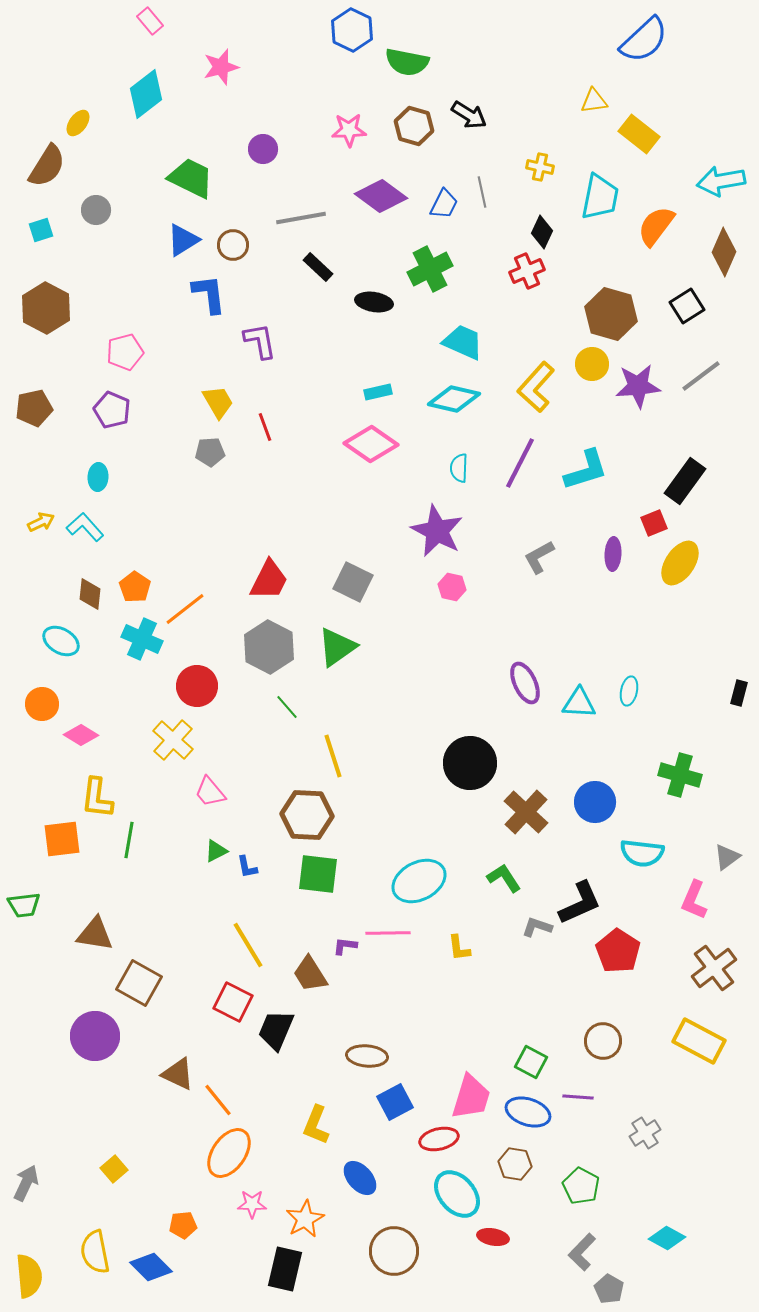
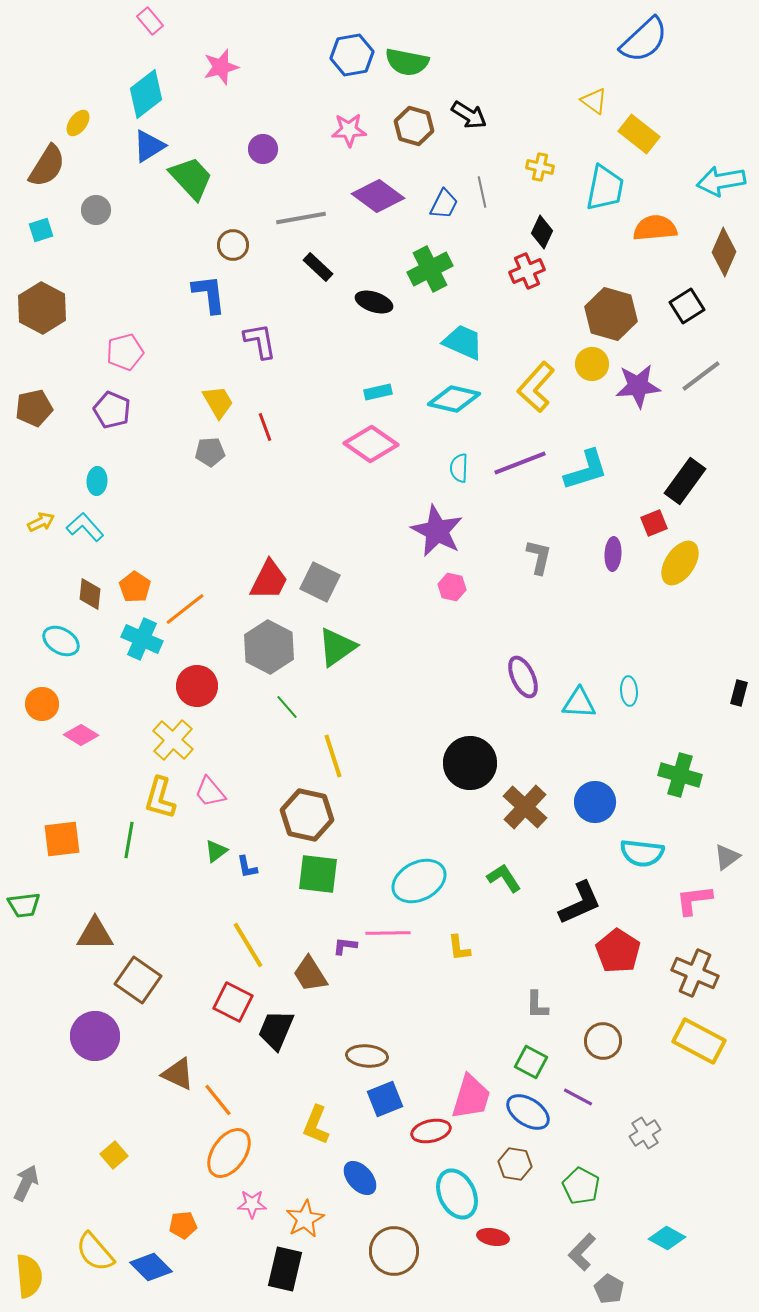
blue hexagon at (352, 30): moved 25 px down; rotated 24 degrees clockwise
yellow triangle at (594, 101): rotated 44 degrees clockwise
green trapezoid at (191, 178): rotated 21 degrees clockwise
purple diamond at (381, 196): moved 3 px left
cyan trapezoid at (600, 197): moved 5 px right, 9 px up
orange semicircle at (656, 226): moved 1 px left, 2 px down; rotated 48 degrees clockwise
blue triangle at (183, 240): moved 34 px left, 94 px up
black ellipse at (374, 302): rotated 9 degrees clockwise
brown hexagon at (46, 308): moved 4 px left
purple line at (520, 463): rotated 42 degrees clockwise
cyan ellipse at (98, 477): moved 1 px left, 4 px down
gray L-shape at (539, 557): rotated 132 degrees clockwise
gray square at (353, 582): moved 33 px left
purple ellipse at (525, 683): moved 2 px left, 6 px up
cyan ellipse at (629, 691): rotated 16 degrees counterclockwise
yellow L-shape at (97, 798): moved 63 px right; rotated 9 degrees clockwise
brown cross at (526, 812): moved 1 px left, 5 px up
brown hexagon at (307, 815): rotated 9 degrees clockwise
green triangle at (216, 851): rotated 10 degrees counterclockwise
pink L-shape at (694, 900): rotated 60 degrees clockwise
gray L-shape at (537, 927): moved 78 px down; rotated 108 degrees counterclockwise
brown triangle at (95, 934): rotated 9 degrees counterclockwise
brown cross at (714, 968): moved 19 px left, 5 px down; rotated 30 degrees counterclockwise
brown square at (139, 983): moved 1 px left, 3 px up; rotated 6 degrees clockwise
purple line at (578, 1097): rotated 24 degrees clockwise
blue square at (395, 1102): moved 10 px left, 3 px up; rotated 6 degrees clockwise
blue ellipse at (528, 1112): rotated 15 degrees clockwise
red ellipse at (439, 1139): moved 8 px left, 8 px up
yellow square at (114, 1169): moved 14 px up
cyan ellipse at (457, 1194): rotated 15 degrees clockwise
yellow semicircle at (95, 1252): rotated 30 degrees counterclockwise
